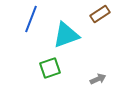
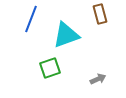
brown rectangle: rotated 72 degrees counterclockwise
